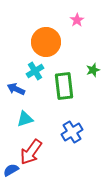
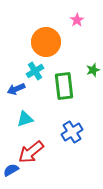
blue arrow: rotated 48 degrees counterclockwise
red arrow: rotated 16 degrees clockwise
